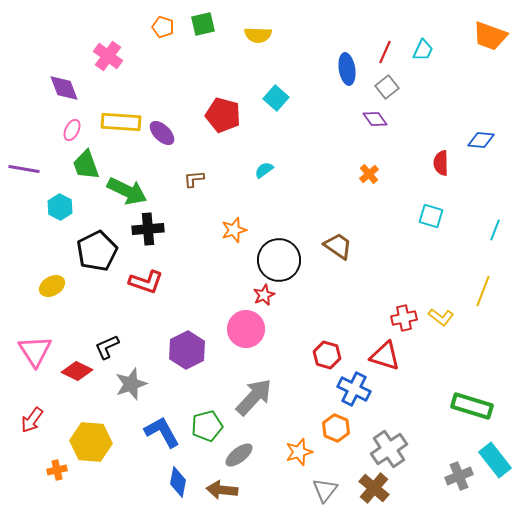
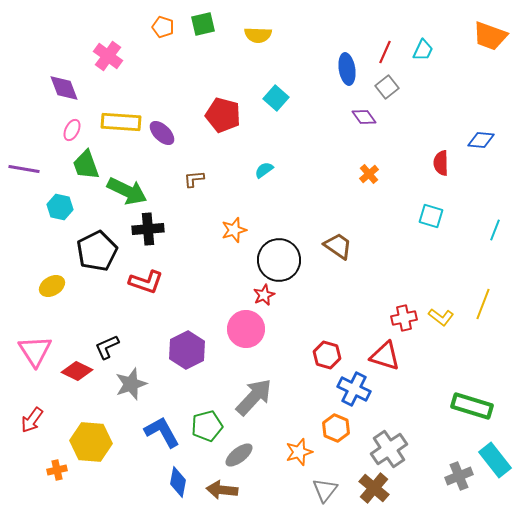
purple diamond at (375, 119): moved 11 px left, 2 px up
cyan hexagon at (60, 207): rotated 15 degrees counterclockwise
yellow line at (483, 291): moved 13 px down
